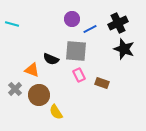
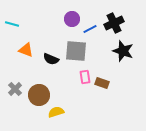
black cross: moved 4 px left
black star: moved 1 px left, 2 px down
orange triangle: moved 6 px left, 20 px up
pink rectangle: moved 6 px right, 2 px down; rotated 16 degrees clockwise
yellow semicircle: rotated 105 degrees clockwise
